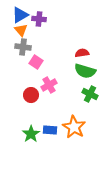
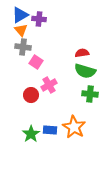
green cross: rotated 21 degrees counterclockwise
